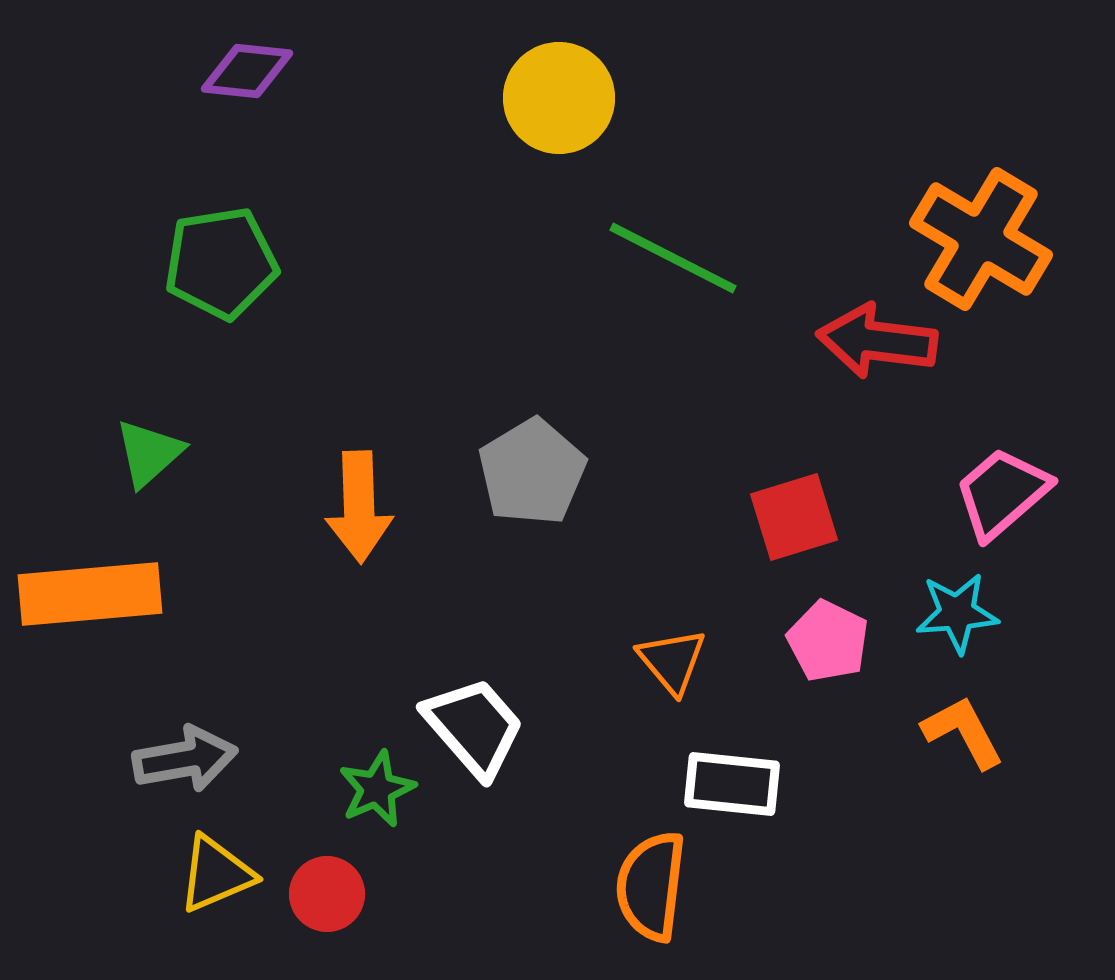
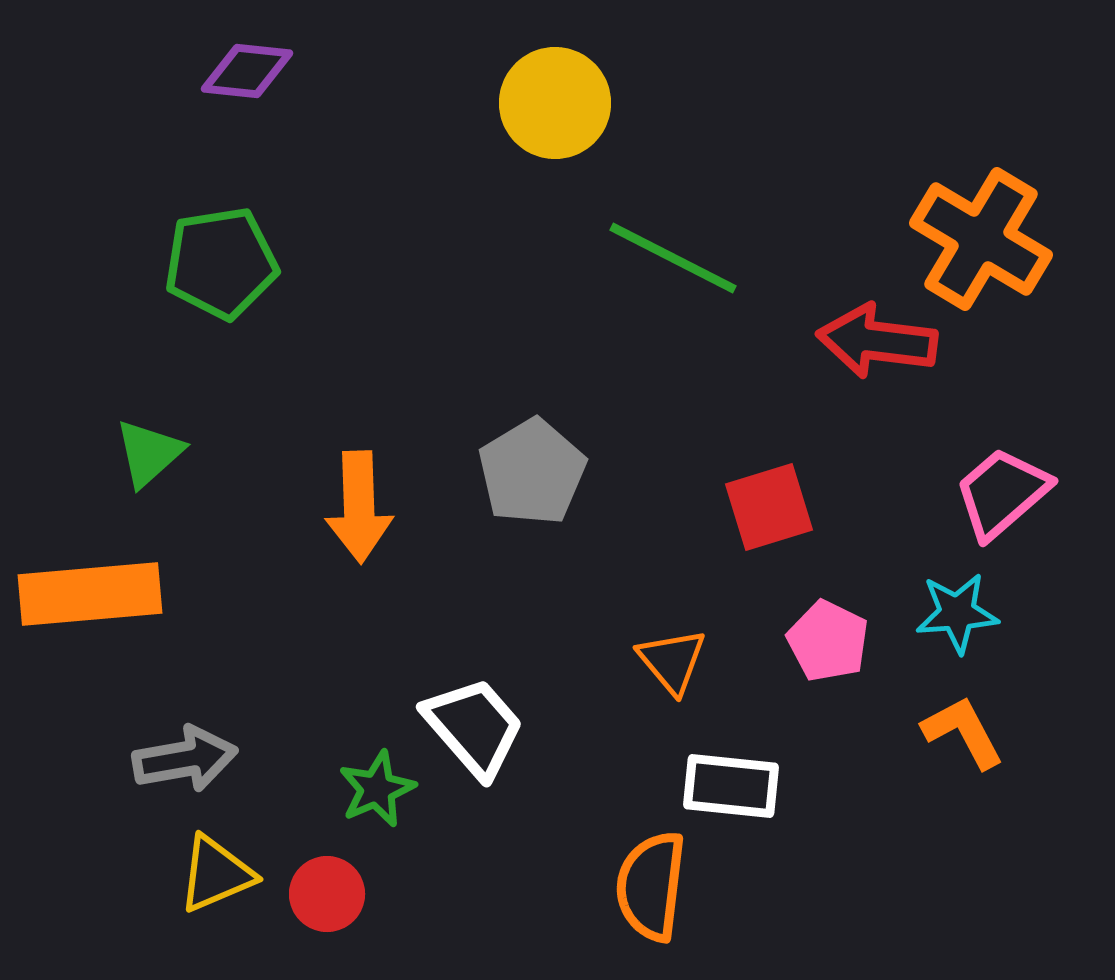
yellow circle: moved 4 px left, 5 px down
red square: moved 25 px left, 10 px up
white rectangle: moved 1 px left, 2 px down
